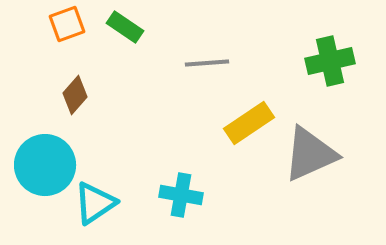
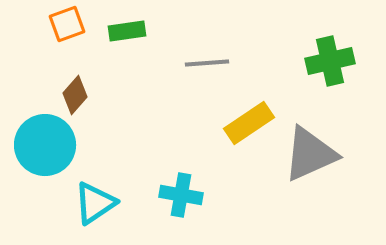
green rectangle: moved 2 px right, 4 px down; rotated 42 degrees counterclockwise
cyan circle: moved 20 px up
